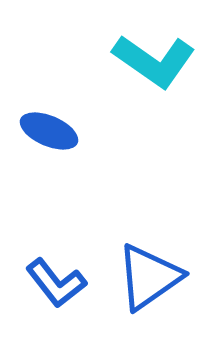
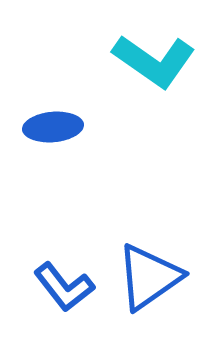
blue ellipse: moved 4 px right, 4 px up; rotated 28 degrees counterclockwise
blue L-shape: moved 8 px right, 4 px down
